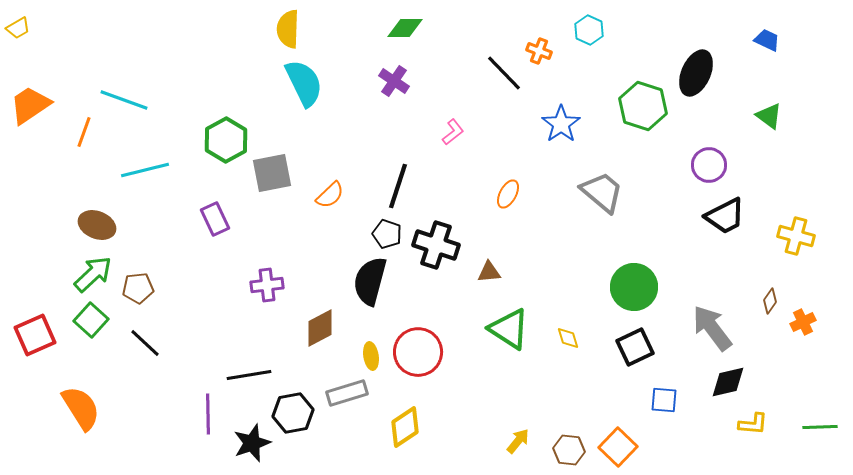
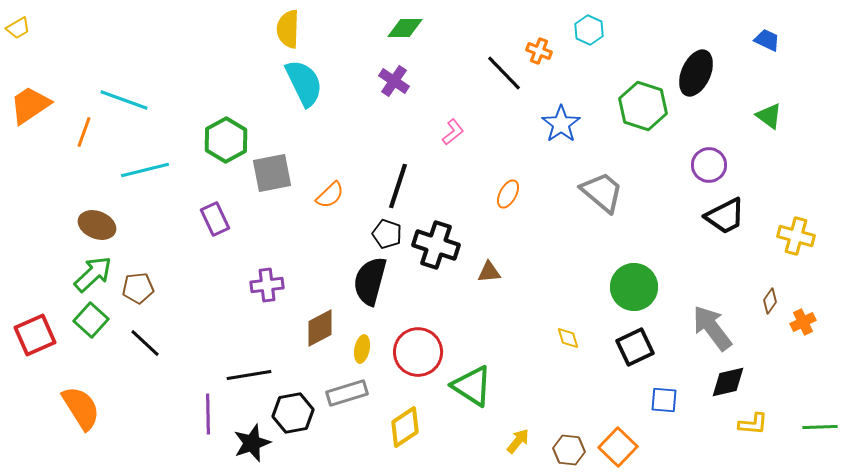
green triangle at (509, 329): moved 37 px left, 57 px down
yellow ellipse at (371, 356): moved 9 px left, 7 px up; rotated 20 degrees clockwise
